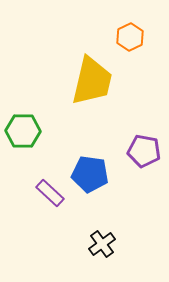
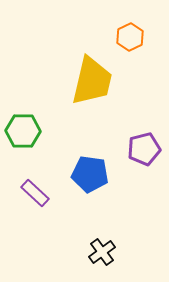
purple pentagon: moved 2 px up; rotated 24 degrees counterclockwise
purple rectangle: moved 15 px left
black cross: moved 8 px down
